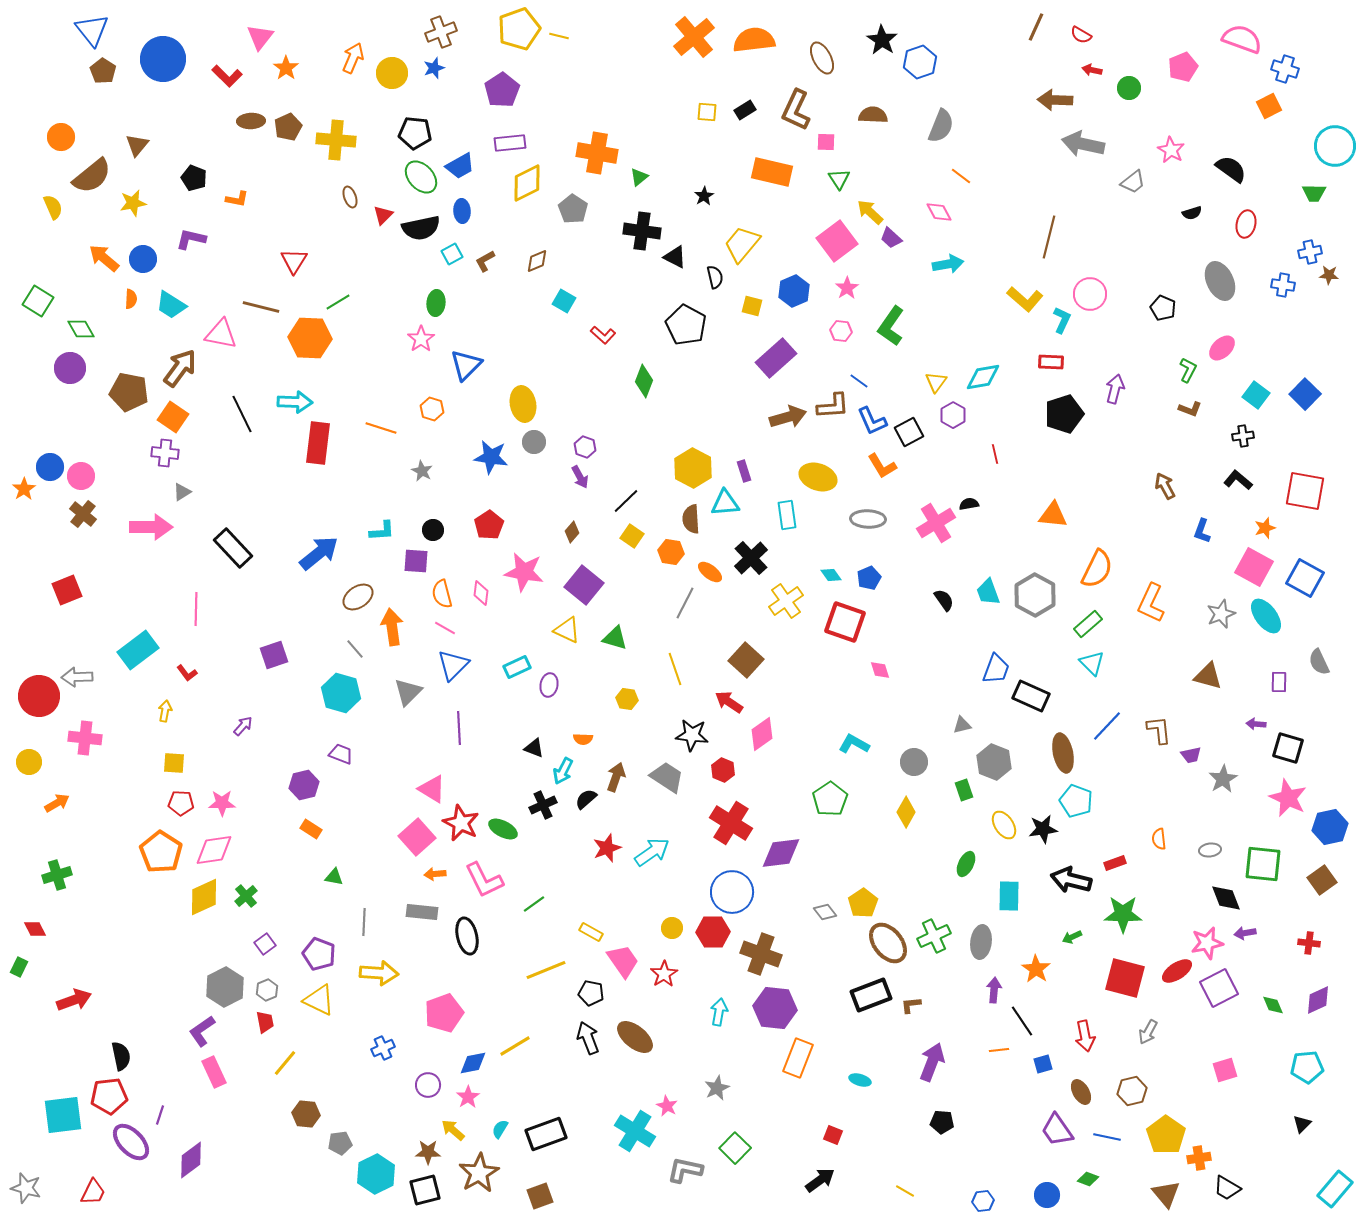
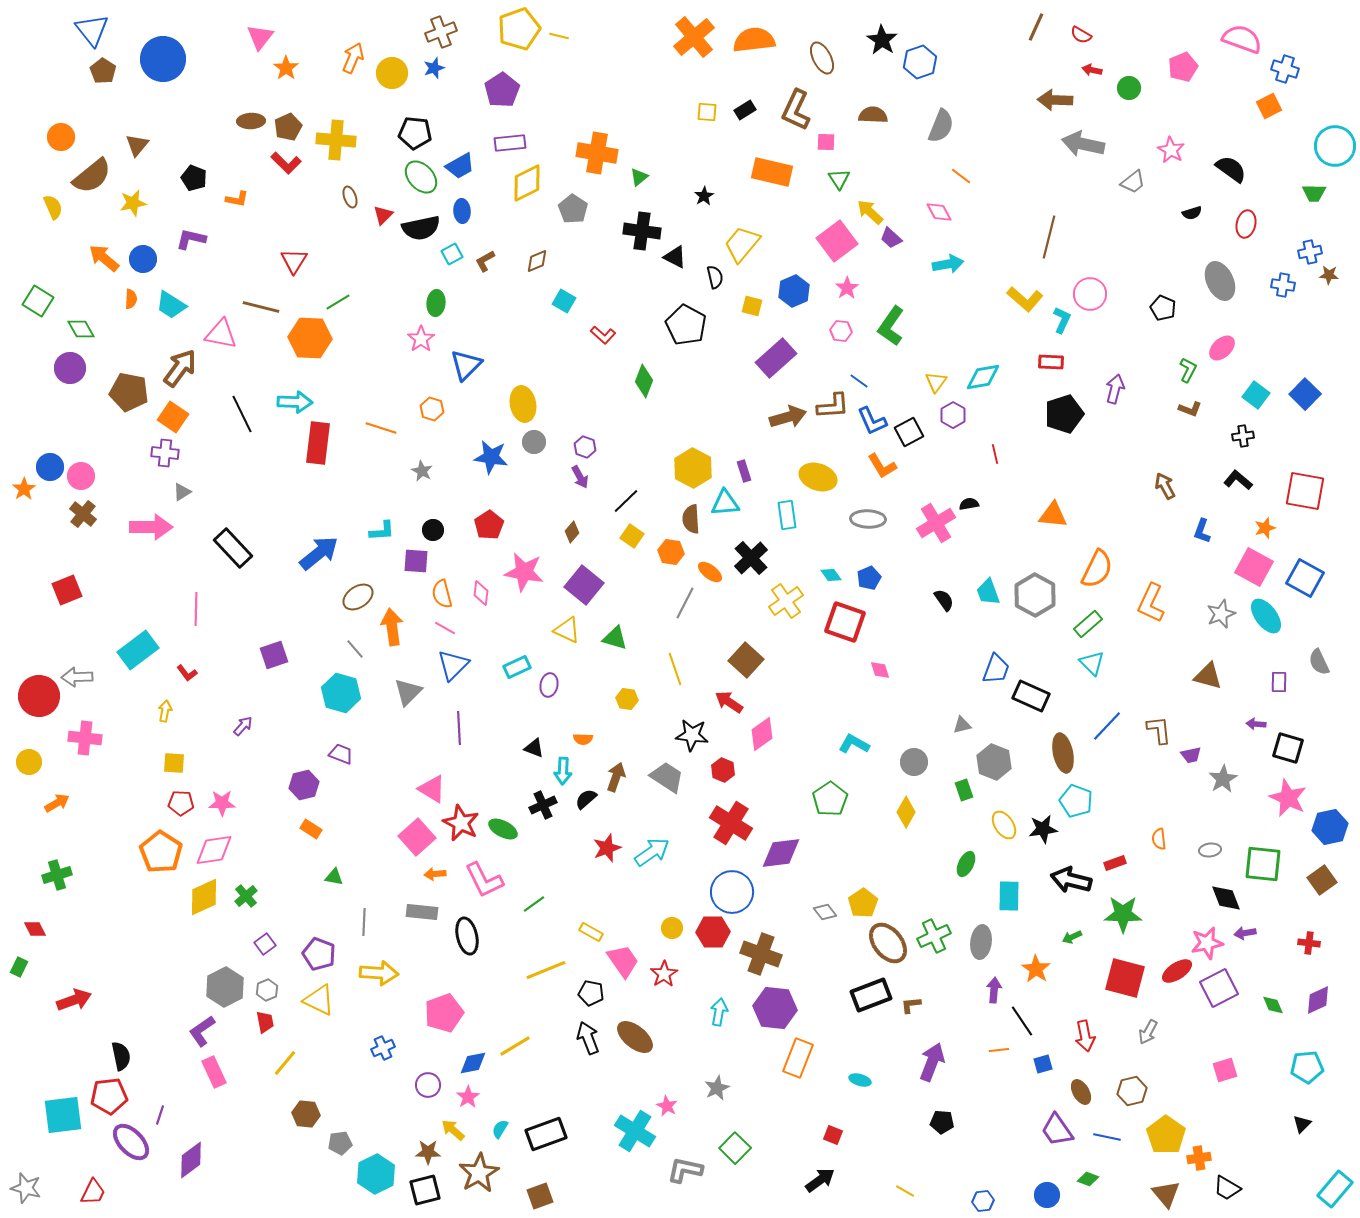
red L-shape at (227, 76): moved 59 px right, 87 px down
cyan arrow at (563, 771): rotated 24 degrees counterclockwise
